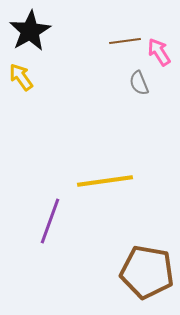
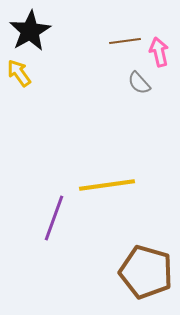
pink arrow: rotated 20 degrees clockwise
yellow arrow: moved 2 px left, 4 px up
gray semicircle: rotated 20 degrees counterclockwise
yellow line: moved 2 px right, 4 px down
purple line: moved 4 px right, 3 px up
brown pentagon: moved 1 px left; rotated 6 degrees clockwise
